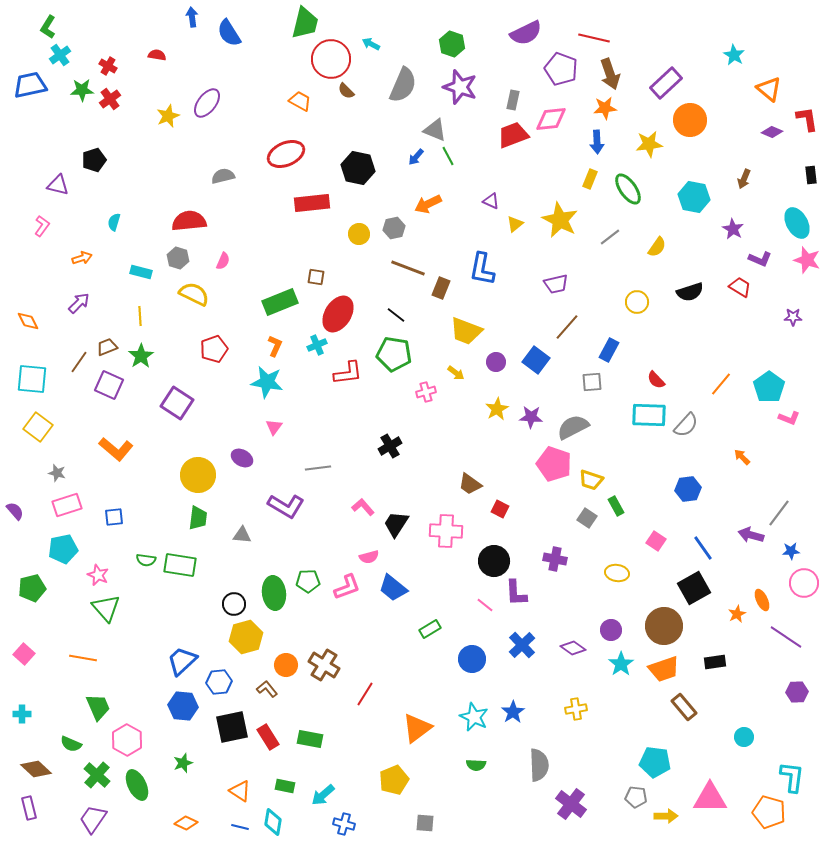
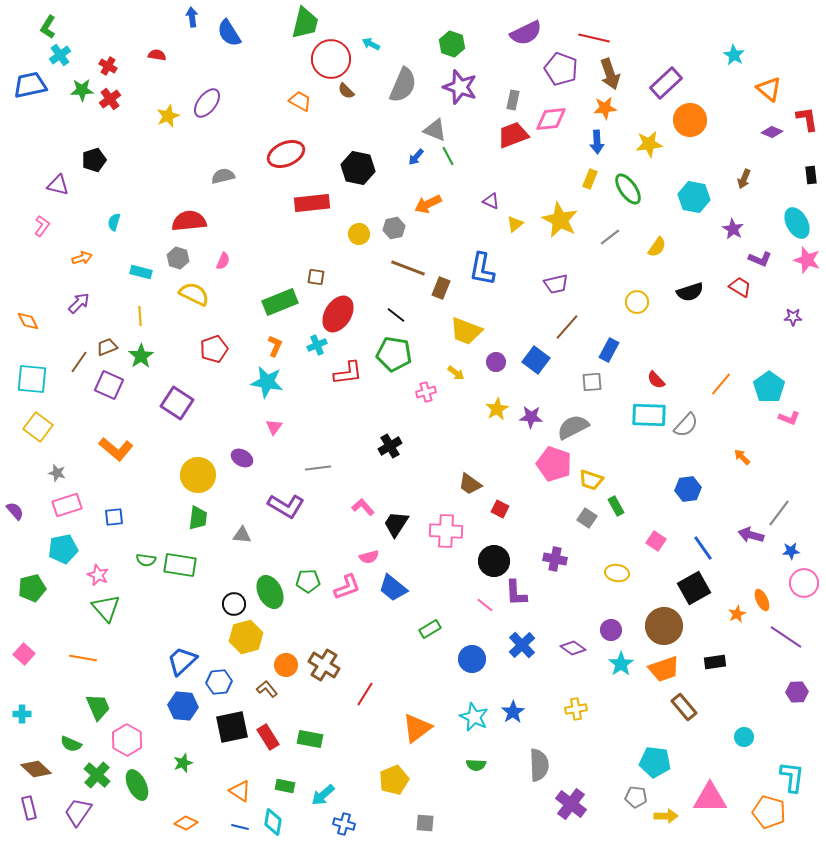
green ellipse at (274, 593): moved 4 px left, 1 px up; rotated 20 degrees counterclockwise
purple trapezoid at (93, 819): moved 15 px left, 7 px up
